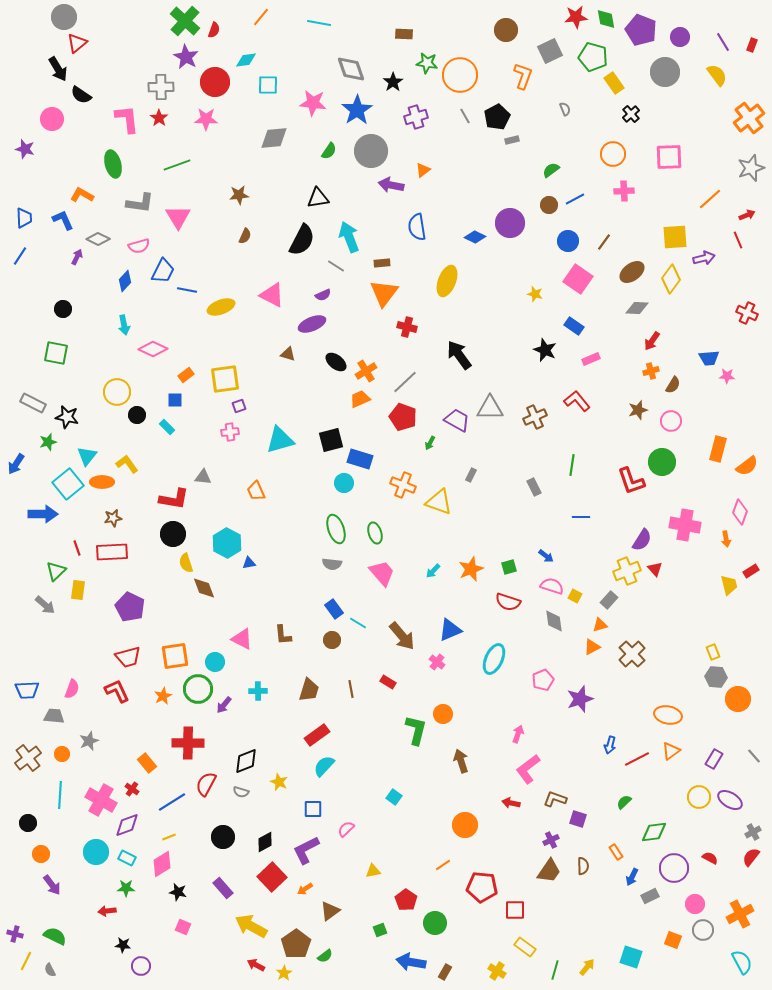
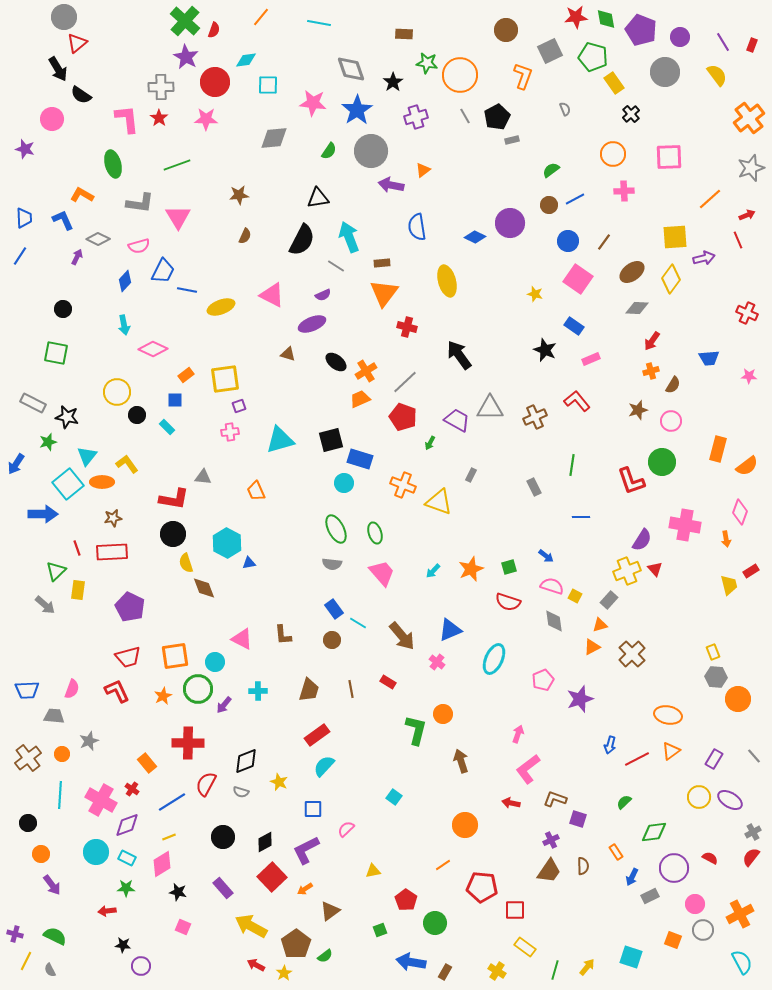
yellow ellipse at (447, 281): rotated 36 degrees counterclockwise
pink star at (727, 376): moved 22 px right
green ellipse at (336, 529): rotated 8 degrees counterclockwise
